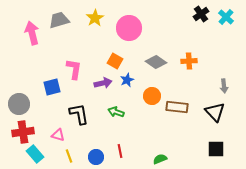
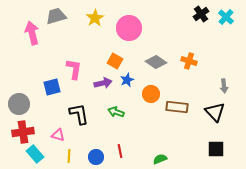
gray trapezoid: moved 3 px left, 4 px up
orange cross: rotated 21 degrees clockwise
orange circle: moved 1 px left, 2 px up
yellow line: rotated 24 degrees clockwise
